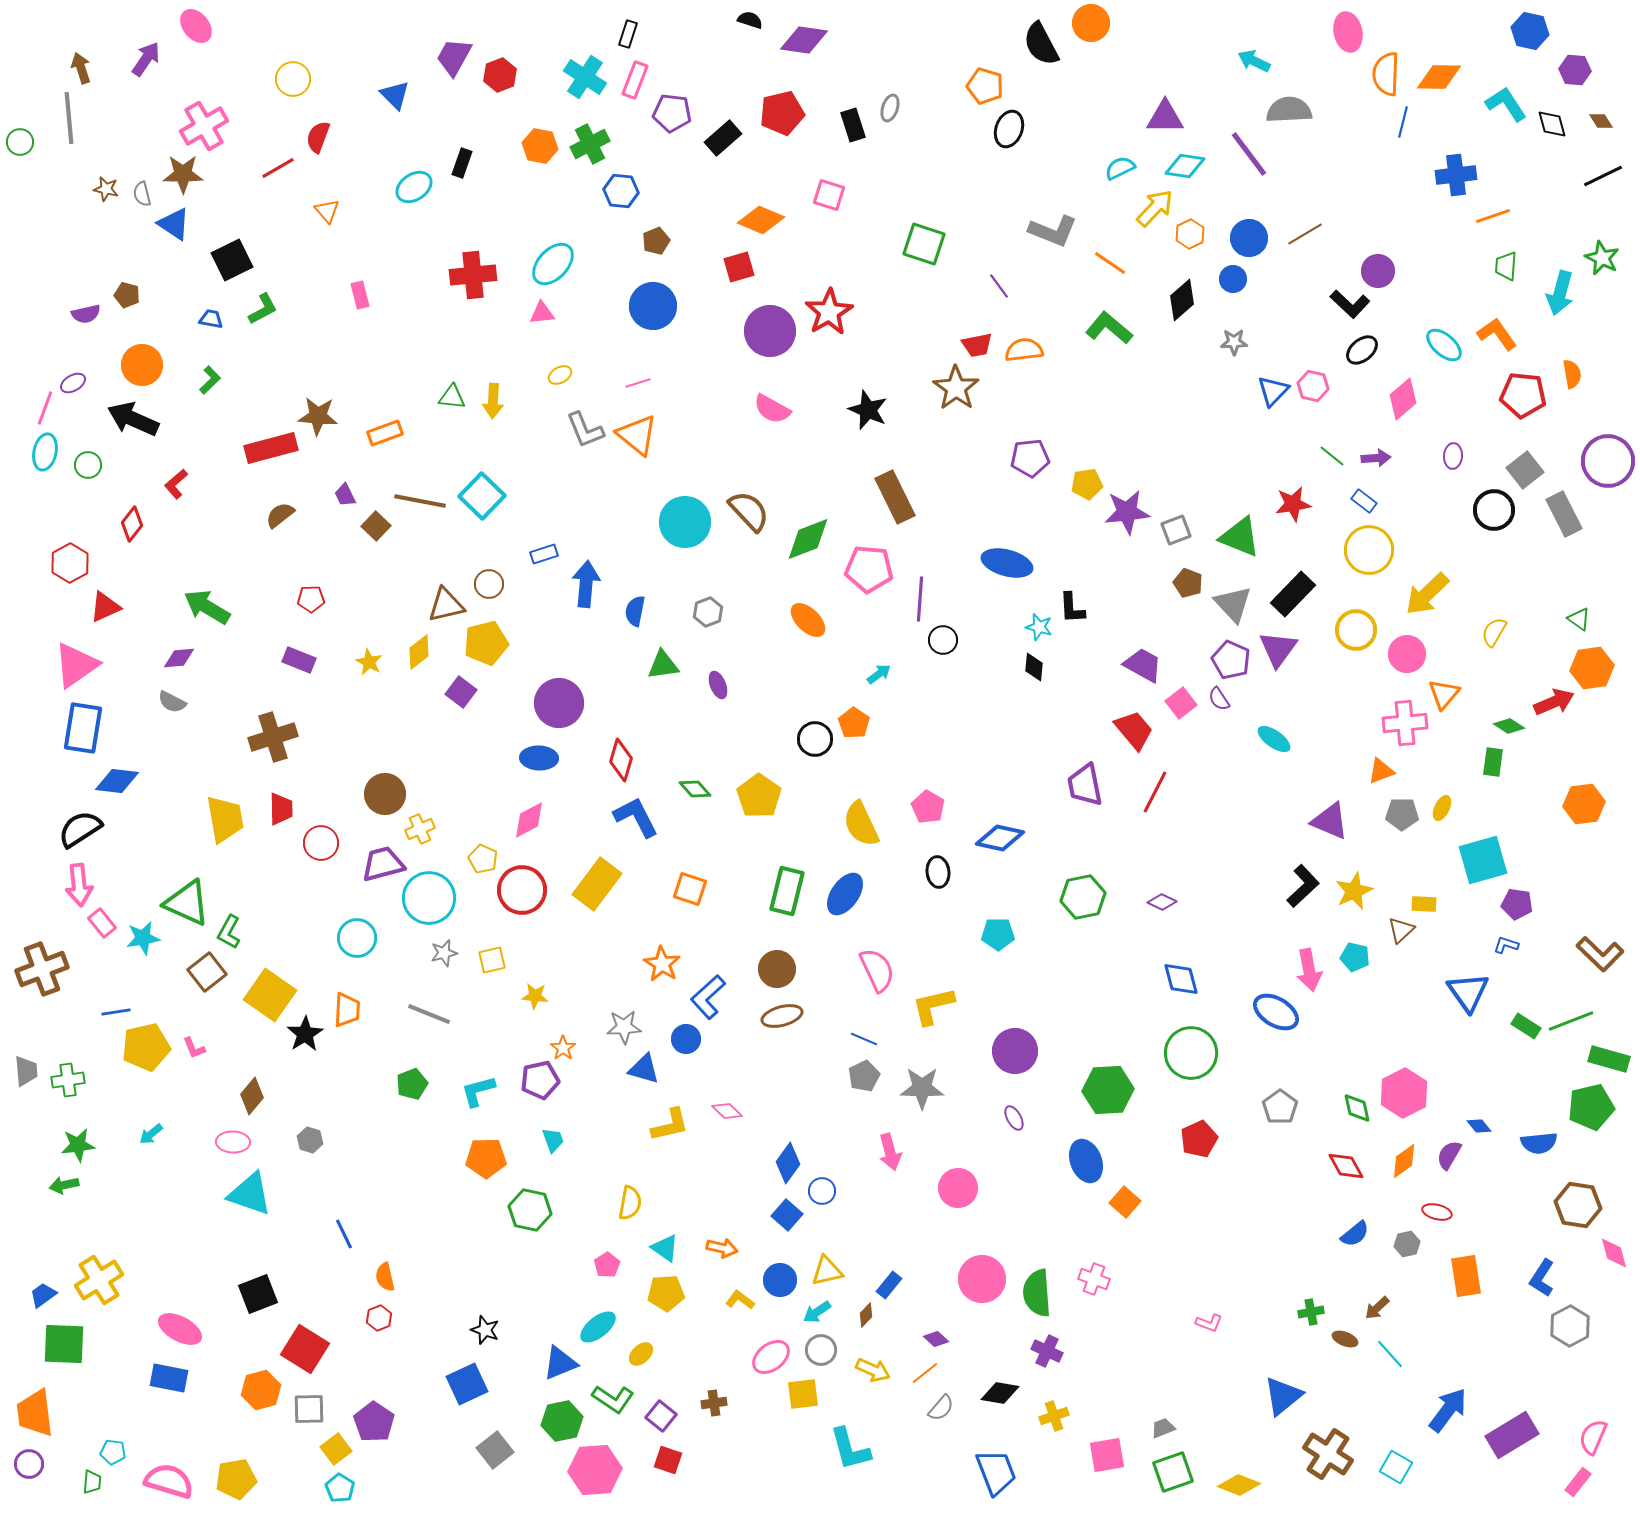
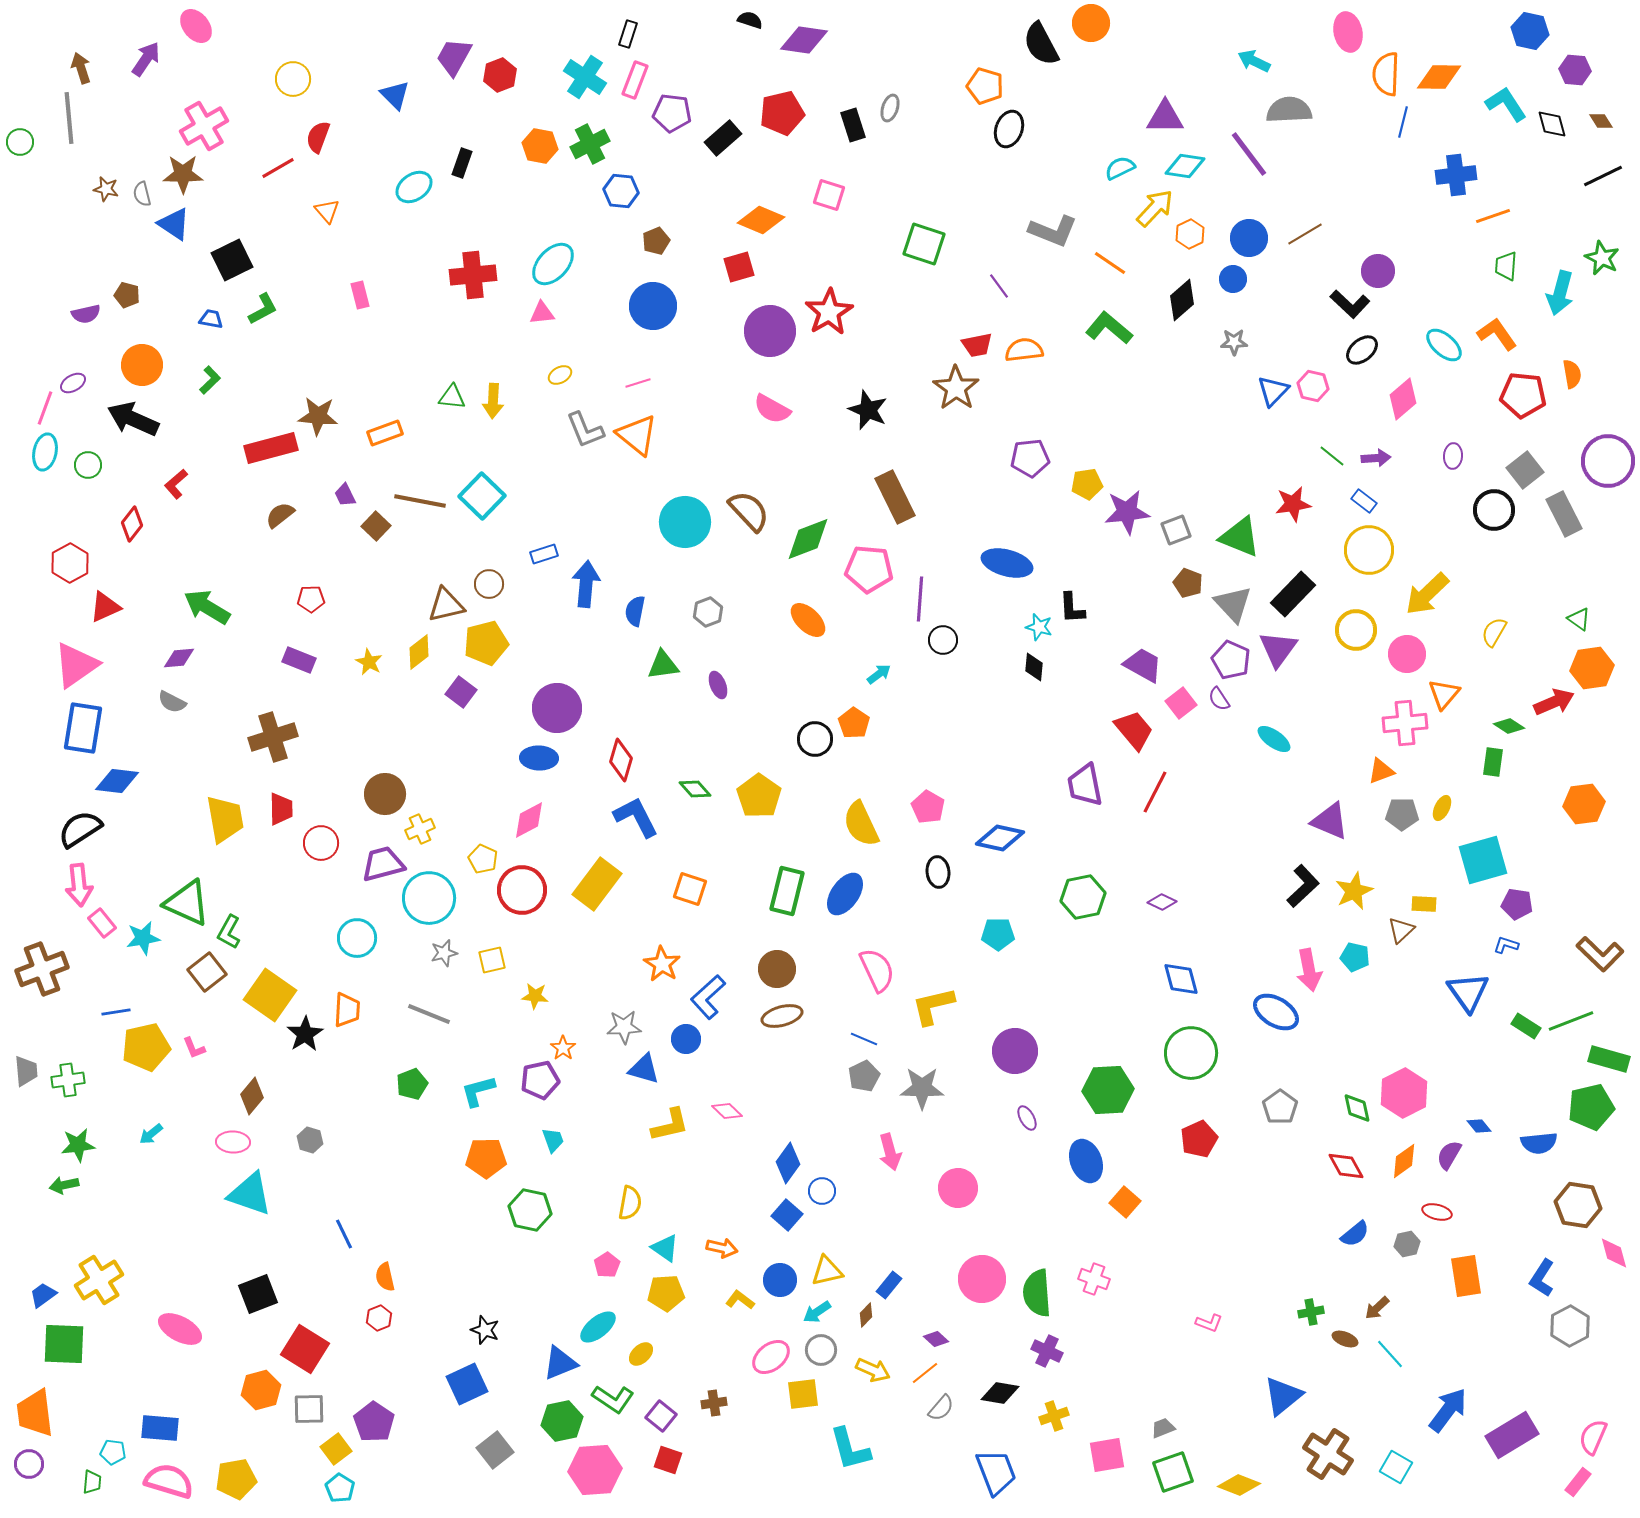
purple circle at (559, 703): moved 2 px left, 5 px down
purple ellipse at (1014, 1118): moved 13 px right
blue rectangle at (169, 1378): moved 9 px left, 50 px down; rotated 6 degrees counterclockwise
